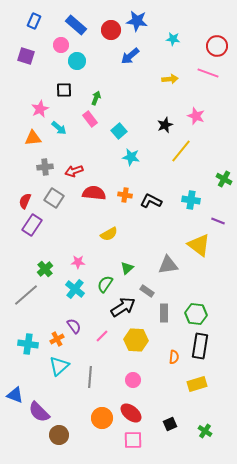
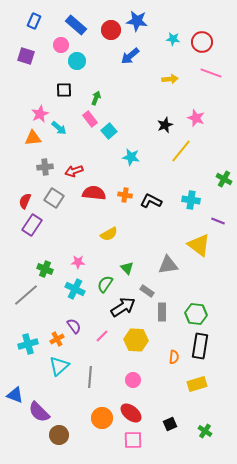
red circle at (217, 46): moved 15 px left, 4 px up
pink line at (208, 73): moved 3 px right
pink star at (40, 109): moved 5 px down
pink star at (196, 116): moved 2 px down
cyan square at (119, 131): moved 10 px left
green triangle at (127, 268): rotated 32 degrees counterclockwise
green cross at (45, 269): rotated 28 degrees counterclockwise
cyan cross at (75, 289): rotated 12 degrees counterclockwise
gray rectangle at (164, 313): moved 2 px left, 1 px up
cyan cross at (28, 344): rotated 24 degrees counterclockwise
